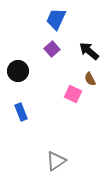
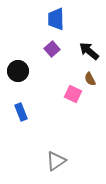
blue trapezoid: rotated 25 degrees counterclockwise
